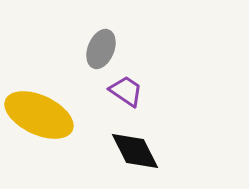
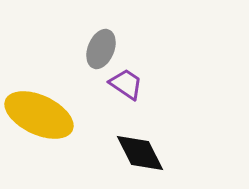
purple trapezoid: moved 7 px up
black diamond: moved 5 px right, 2 px down
